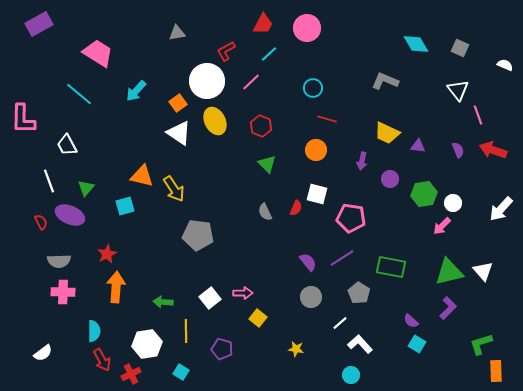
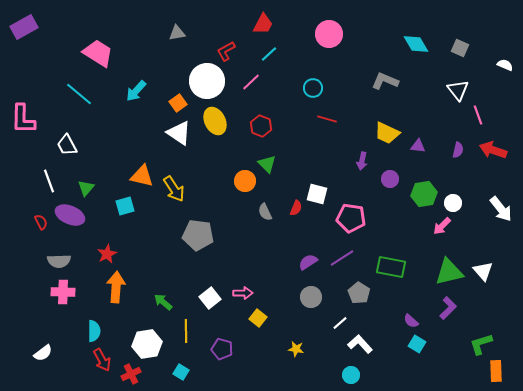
purple rectangle at (39, 24): moved 15 px left, 3 px down
pink circle at (307, 28): moved 22 px right, 6 px down
orange circle at (316, 150): moved 71 px left, 31 px down
purple semicircle at (458, 150): rotated 35 degrees clockwise
white arrow at (501, 209): rotated 80 degrees counterclockwise
purple semicircle at (308, 262): rotated 84 degrees counterclockwise
green arrow at (163, 302): rotated 36 degrees clockwise
